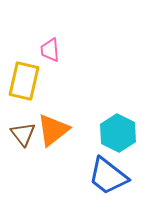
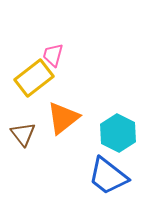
pink trapezoid: moved 3 px right, 5 px down; rotated 20 degrees clockwise
yellow rectangle: moved 10 px right, 3 px up; rotated 39 degrees clockwise
orange triangle: moved 10 px right, 12 px up
